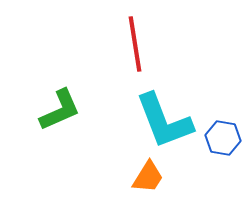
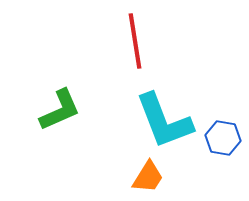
red line: moved 3 px up
